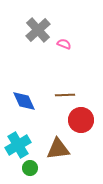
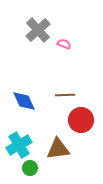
cyan cross: moved 1 px right
